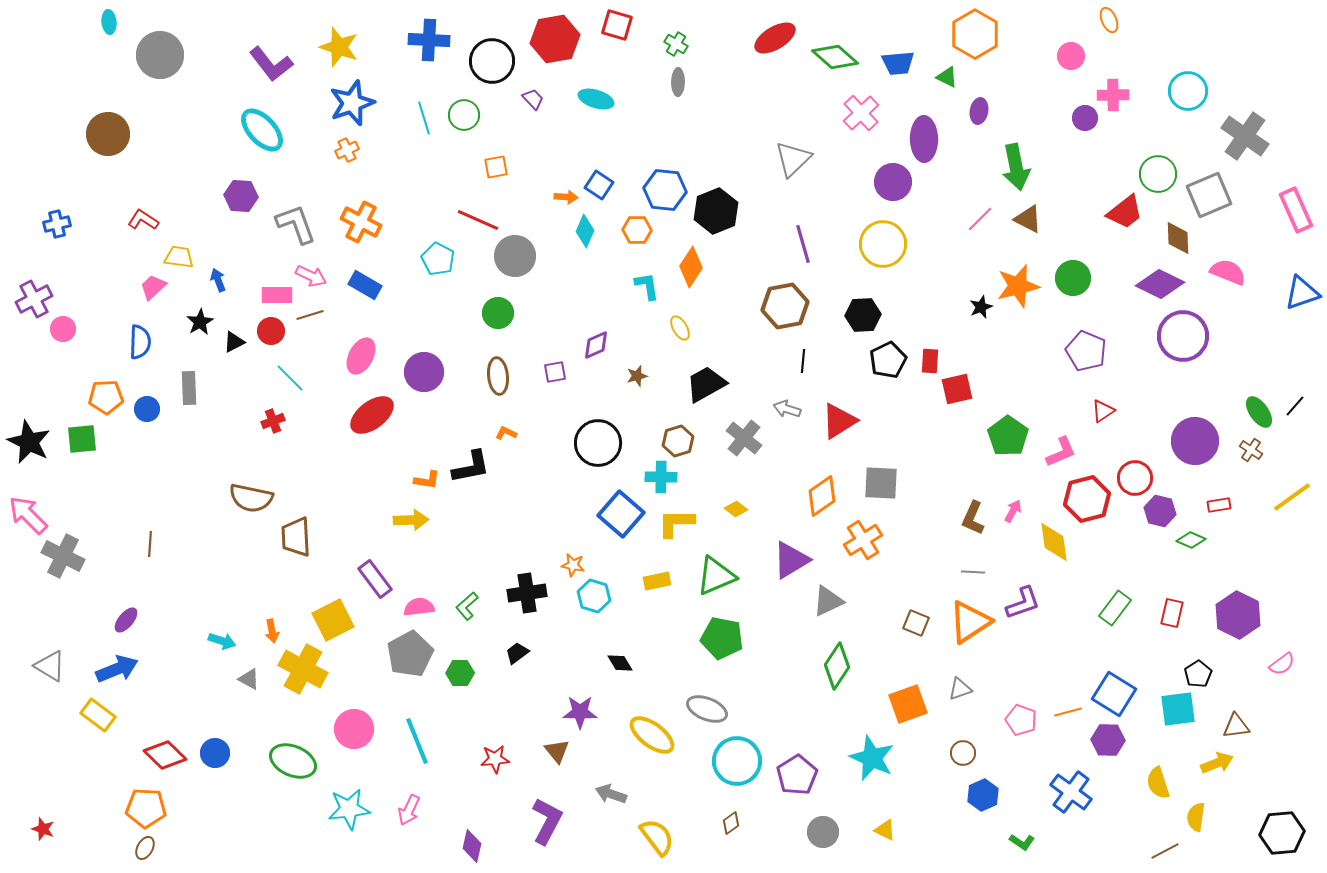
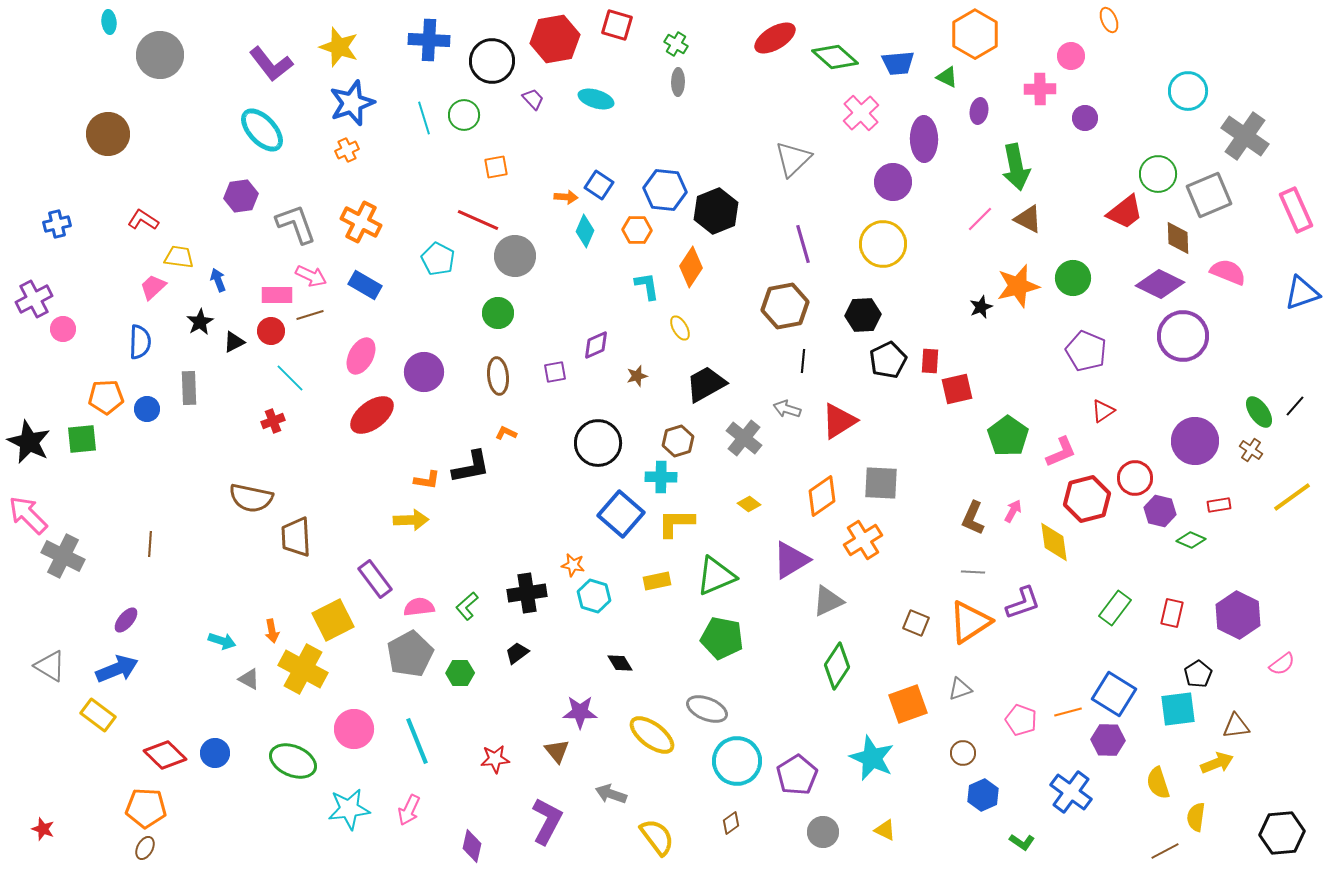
pink cross at (1113, 95): moved 73 px left, 6 px up
purple hexagon at (241, 196): rotated 12 degrees counterclockwise
yellow diamond at (736, 509): moved 13 px right, 5 px up
